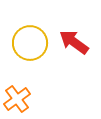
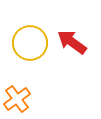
red arrow: moved 2 px left
